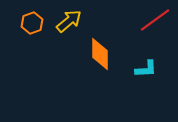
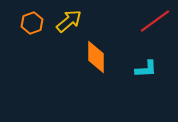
red line: moved 1 px down
orange diamond: moved 4 px left, 3 px down
